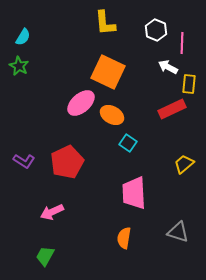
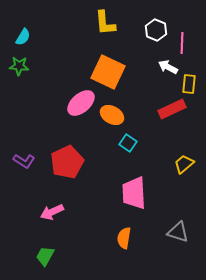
green star: rotated 24 degrees counterclockwise
